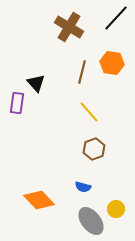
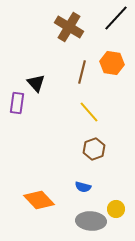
gray ellipse: rotated 48 degrees counterclockwise
